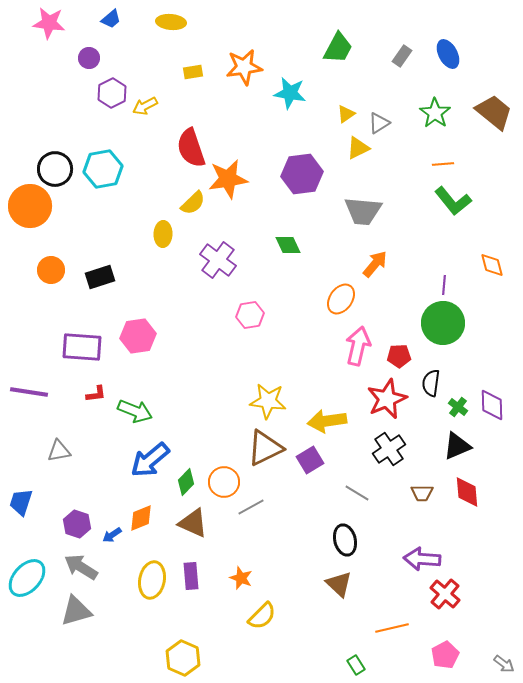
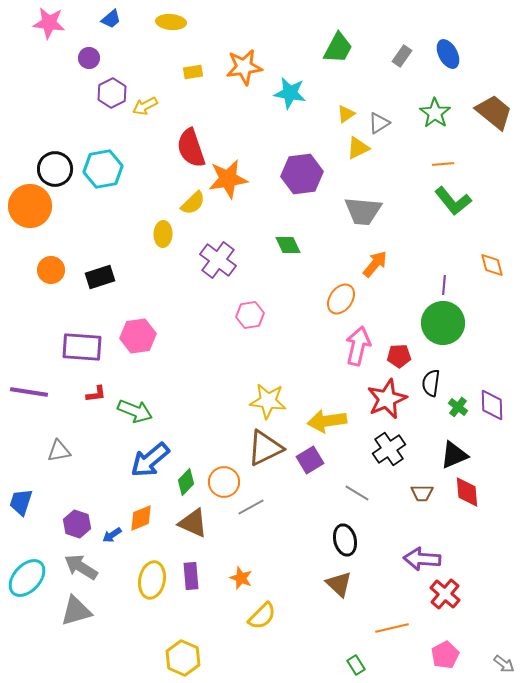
black triangle at (457, 446): moved 3 px left, 9 px down
